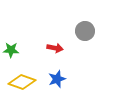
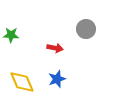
gray circle: moved 1 px right, 2 px up
green star: moved 15 px up
yellow diamond: rotated 48 degrees clockwise
